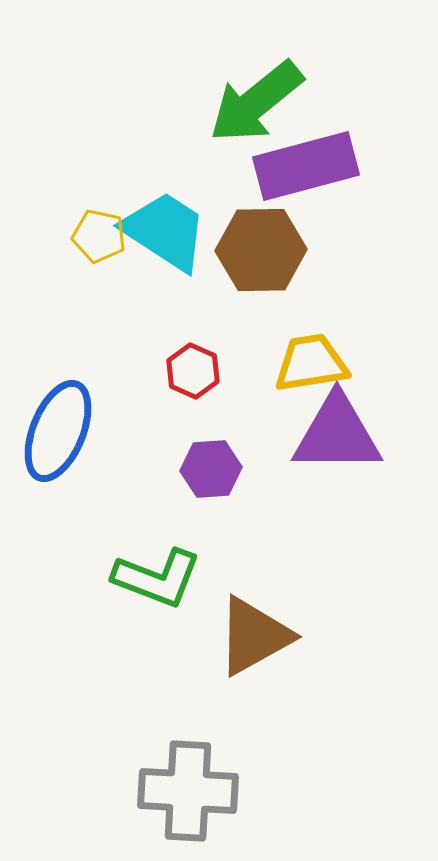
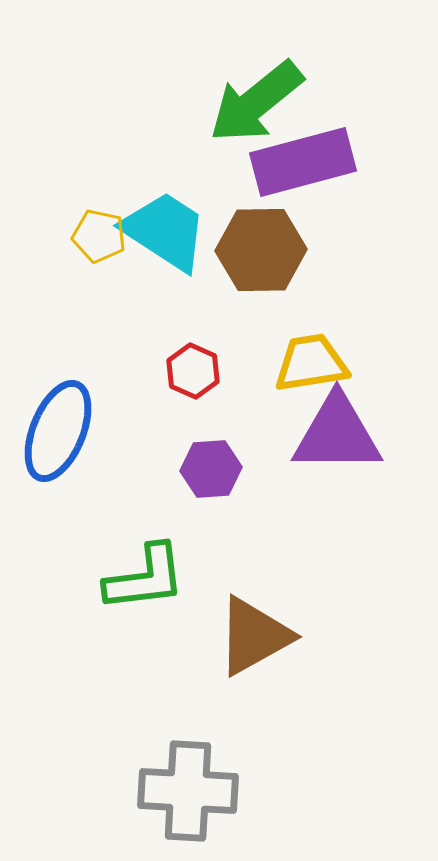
purple rectangle: moved 3 px left, 4 px up
green L-shape: moved 12 px left; rotated 28 degrees counterclockwise
